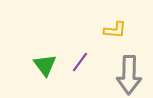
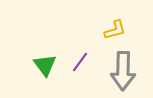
yellow L-shape: rotated 20 degrees counterclockwise
gray arrow: moved 6 px left, 4 px up
